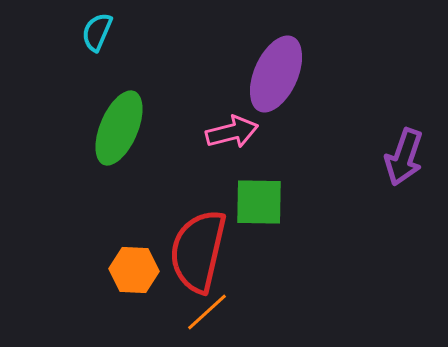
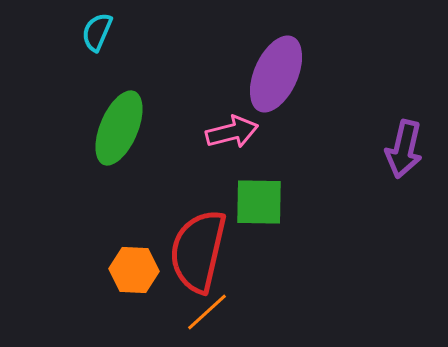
purple arrow: moved 8 px up; rotated 6 degrees counterclockwise
